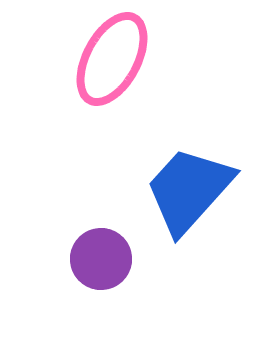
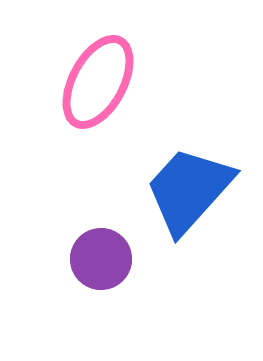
pink ellipse: moved 14 px left, 23 px down
